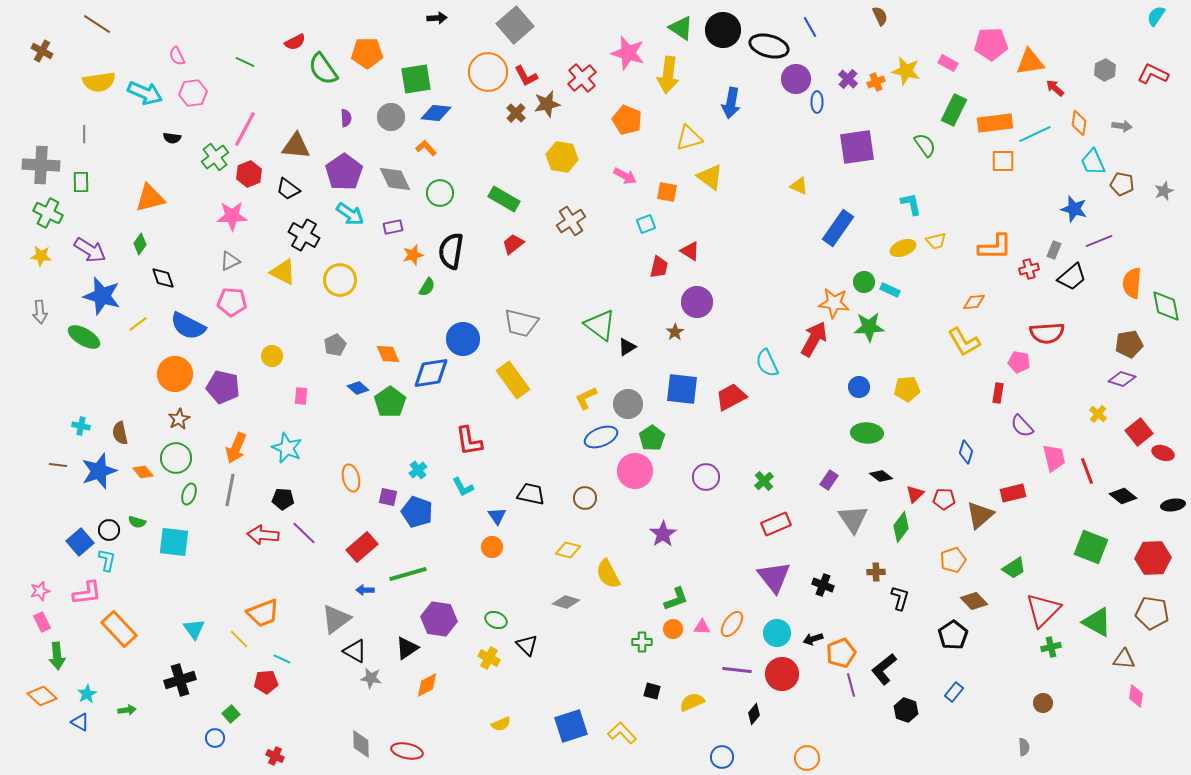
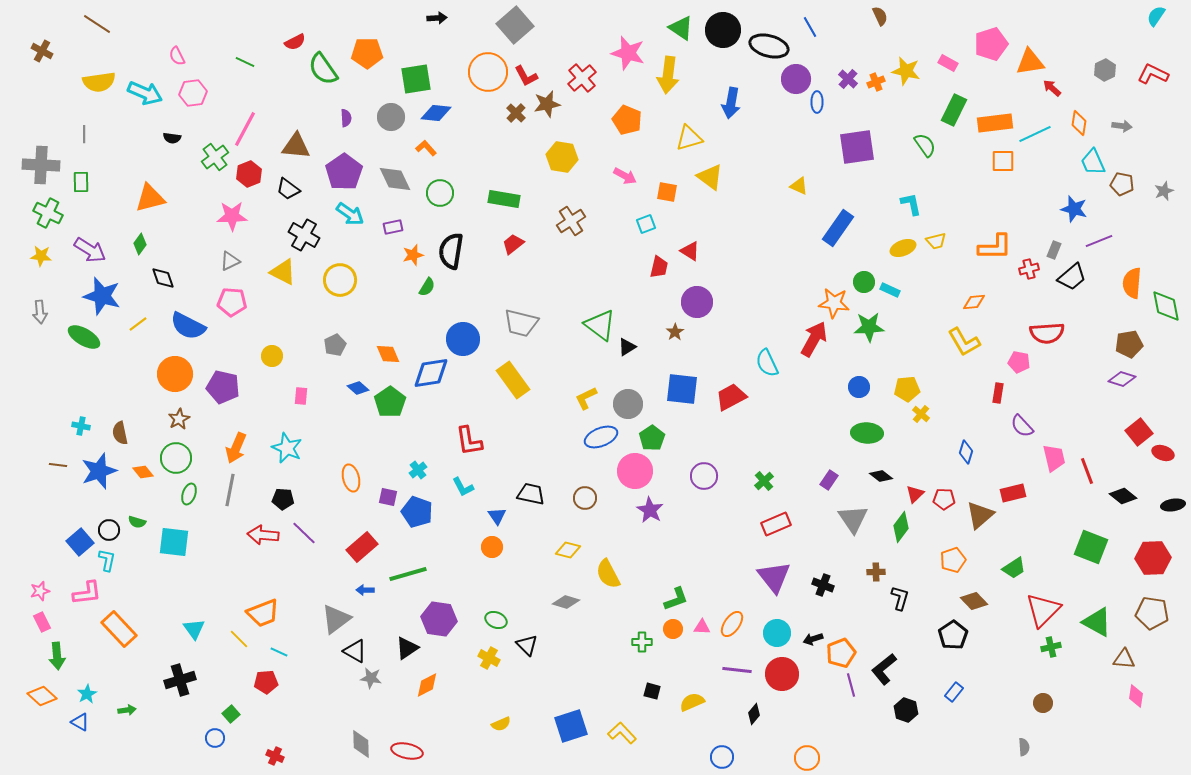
pink pentagon at (991, 44): rotated 16 degrees counterclockwise
red arrow at (1055, 88): moved 3 px left
green rectangle at (504, 199): rotated 20 degrees counterclockwise
yellow cross at (1098, 414): moved 177 px left
purple circle at (706, 477): moved 2 px left, 1 px up
purple star at (663, 534): moved 13 px left, 24 px up; rotated 8 degrees counterclockwise
cyan line at (282, 659): moved 3 px left, 7 px up
